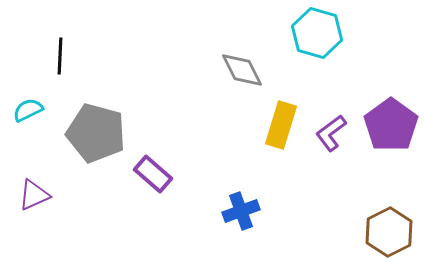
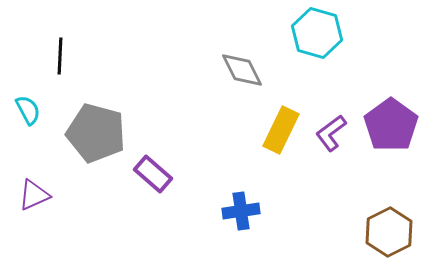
cyan semicircle: rotated 88 degrees clockwise
yellow rectangle: moved 5 px down; rotated 9 degrees clockwise
blue cross: rotated 12 degrees clockwise
